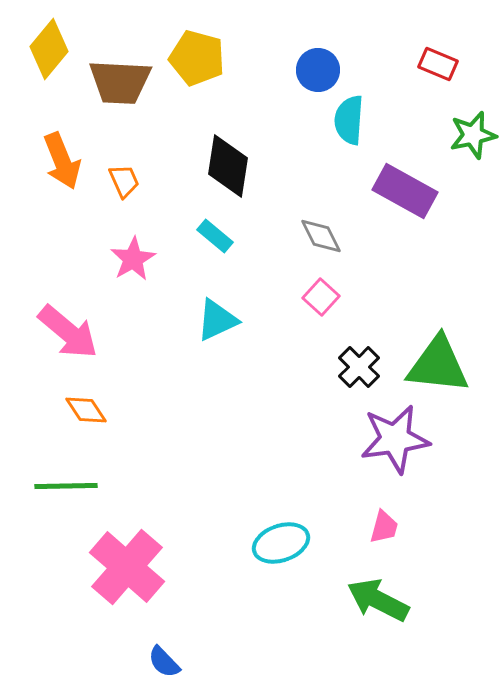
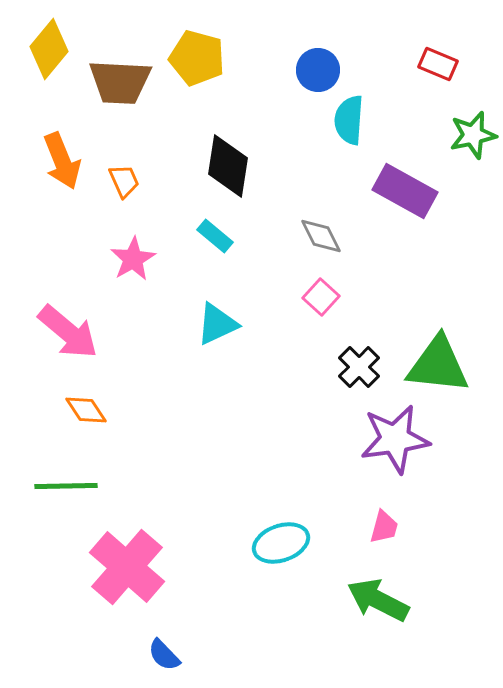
cyan triangle: moved 4 px down
blue semicircle: moved 7 px up
